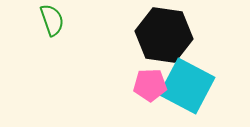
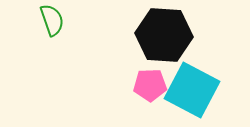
black hexagon: rotated 4 degrees counterclockwise
cyan square: moved 5 px right, 4 px down
